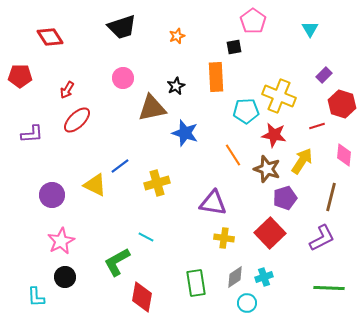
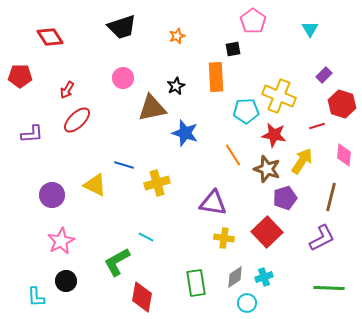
black square at (234, 47): moved 1 px left, 2 px down
blue line at (120, 166): moved 4 px right, 1 px up; rotated 54 degrees clockwise
red square at (270, 233): moved 3 px left, 1 px up
black circle at (65, 277): moved 1 px right, 4 px down
